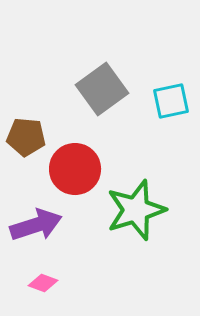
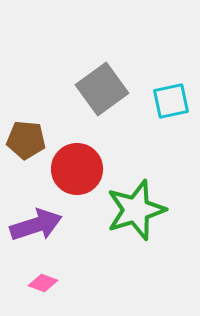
brown pentagon: moved 3 px down
red circle: moved 2 px right
